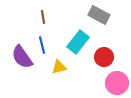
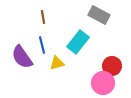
red circle: moved 8 px right, 9 px down
yellow triangle: moved 2 px left, 4 px up
pink circle: moved 14 px left
